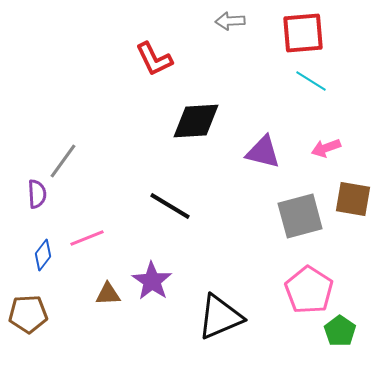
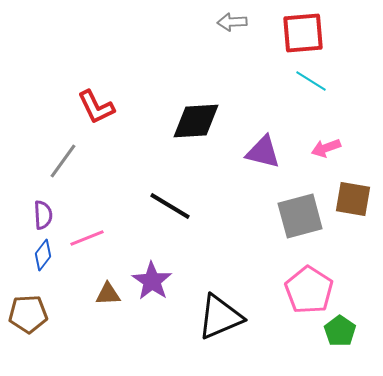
gray arrow: moved 2 px right, 1 px down
red L-shape: moved 58 px left, 48 px down
purple semicircle: moved 6 px right, 21 px down
